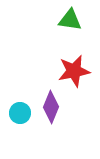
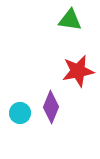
red star: moved 4 px right
